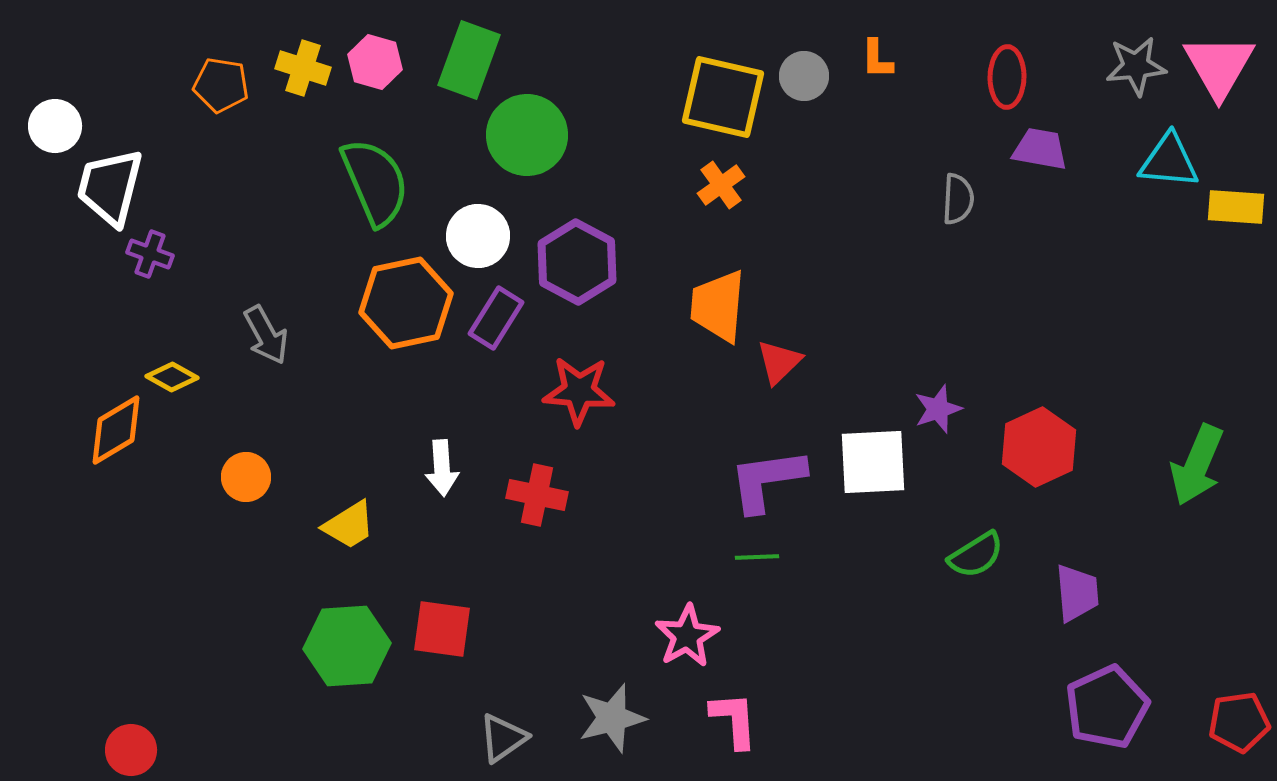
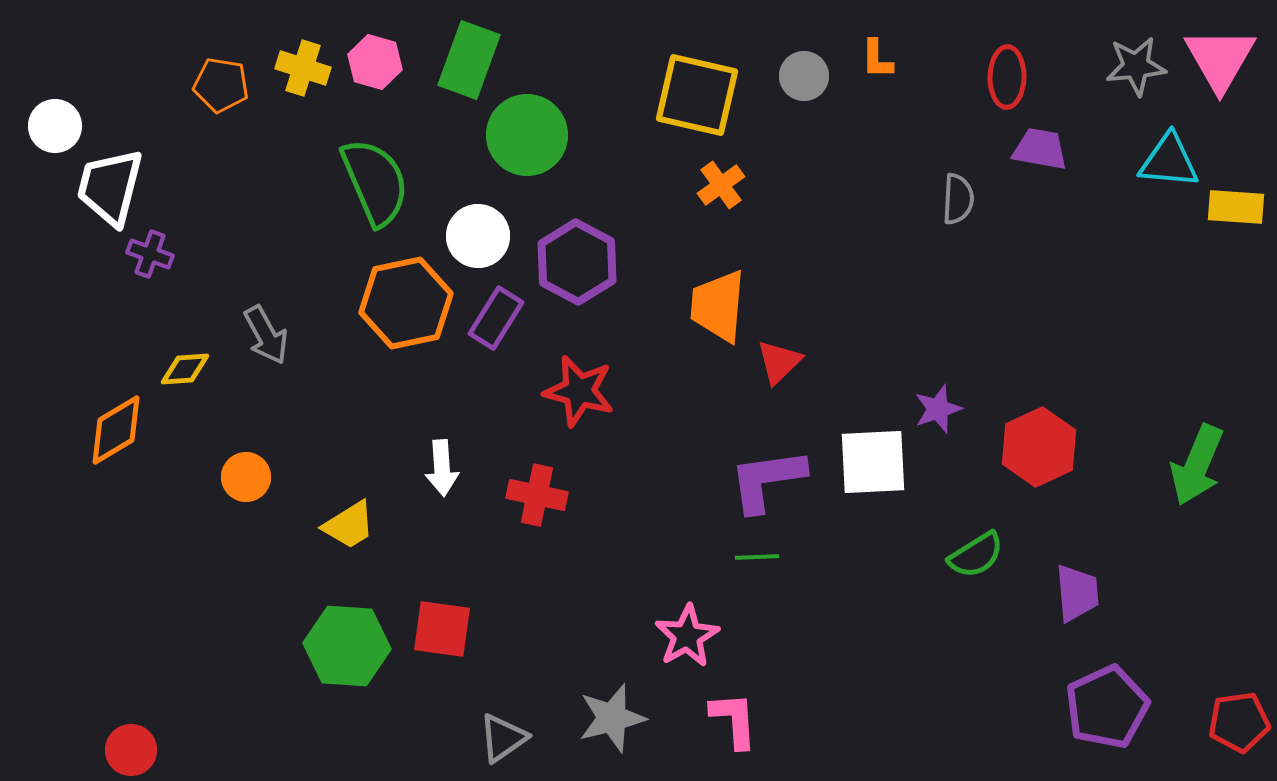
pink triangle at (1219, 66): moved 1 px right, 7 px up
yellow square at (723, 97): moved 26 px left, 2 px up
yellow diamond at (172, 377): moved 13 px right, 8 px up; rotated 33 degrees counterclockwise
red star at (579, 391): rotated 10 degrees clockwise
green hexagon at (347, 646): rotated 8 degrees clockwise
